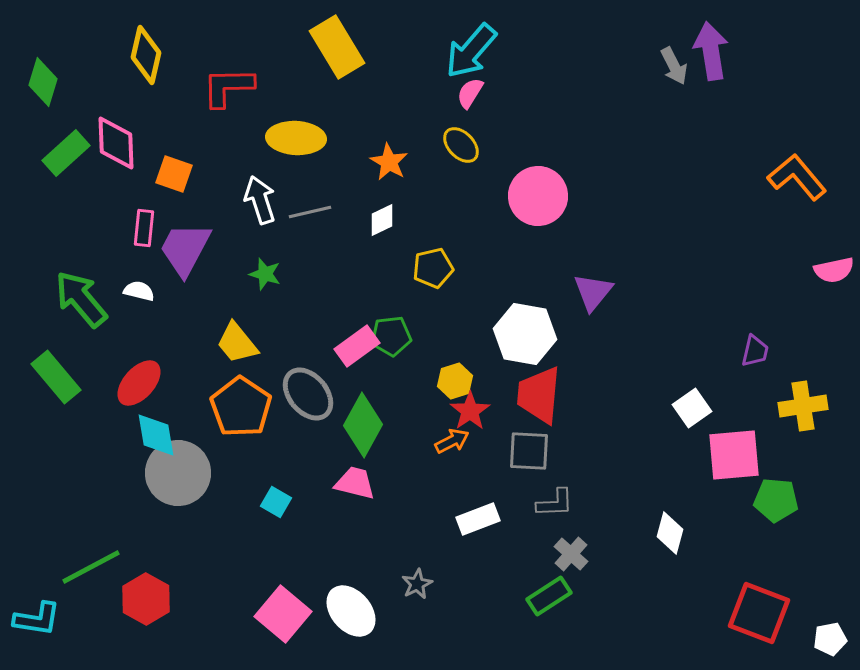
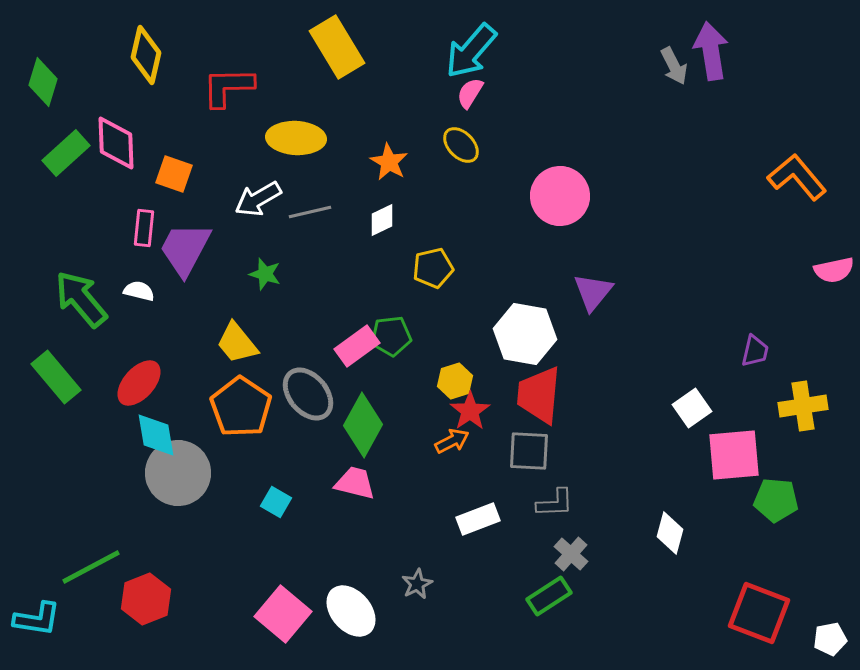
pink circle at (538, 196): moved 22 px right
white arrow at (260, 200): moved 2 px left, 1 px up; rotated 102 degrees counterclockwise
red hexagon at (146, 599): rotated 9 degrees clockwise
